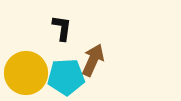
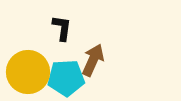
yellow circle: moved 2 px right, 1 px up
cyan pentagon: moved 1 px down
